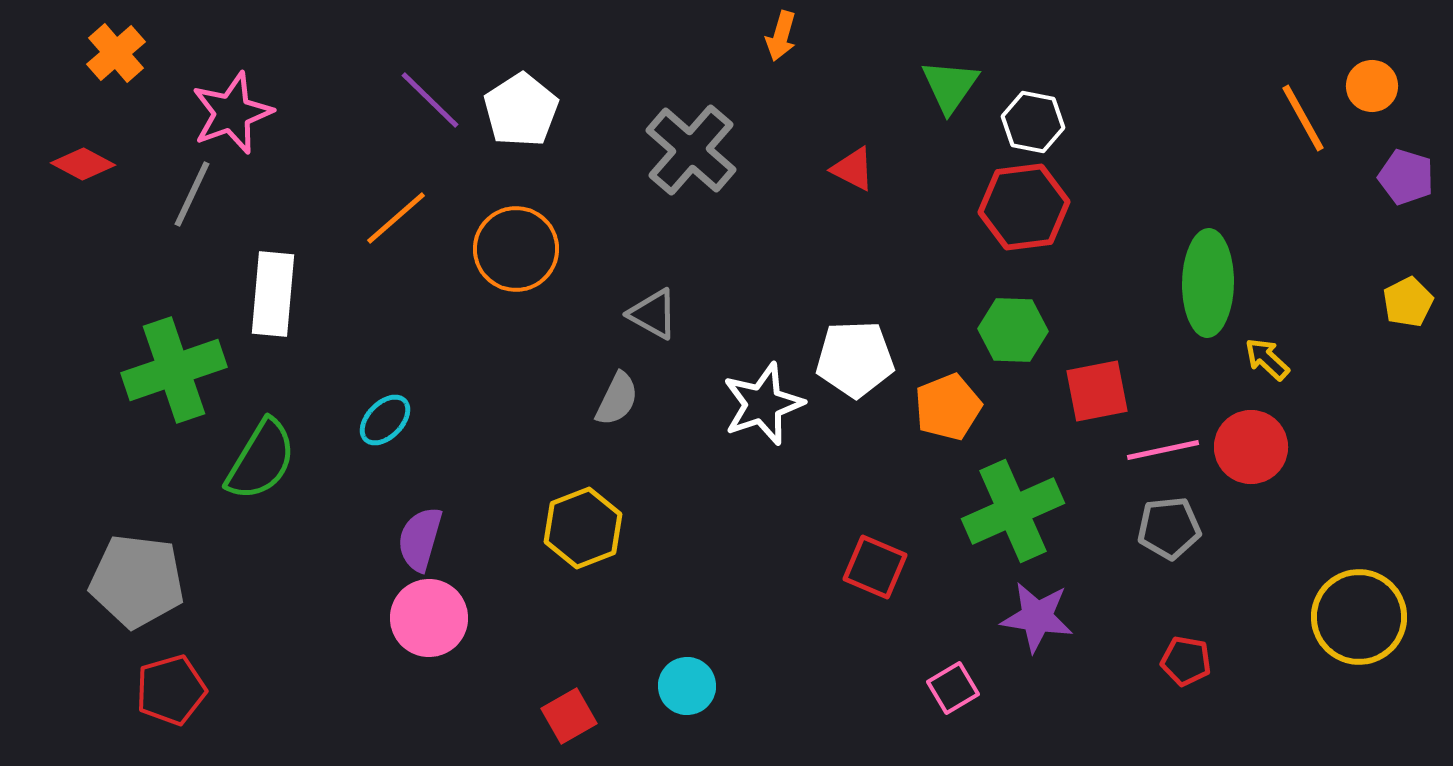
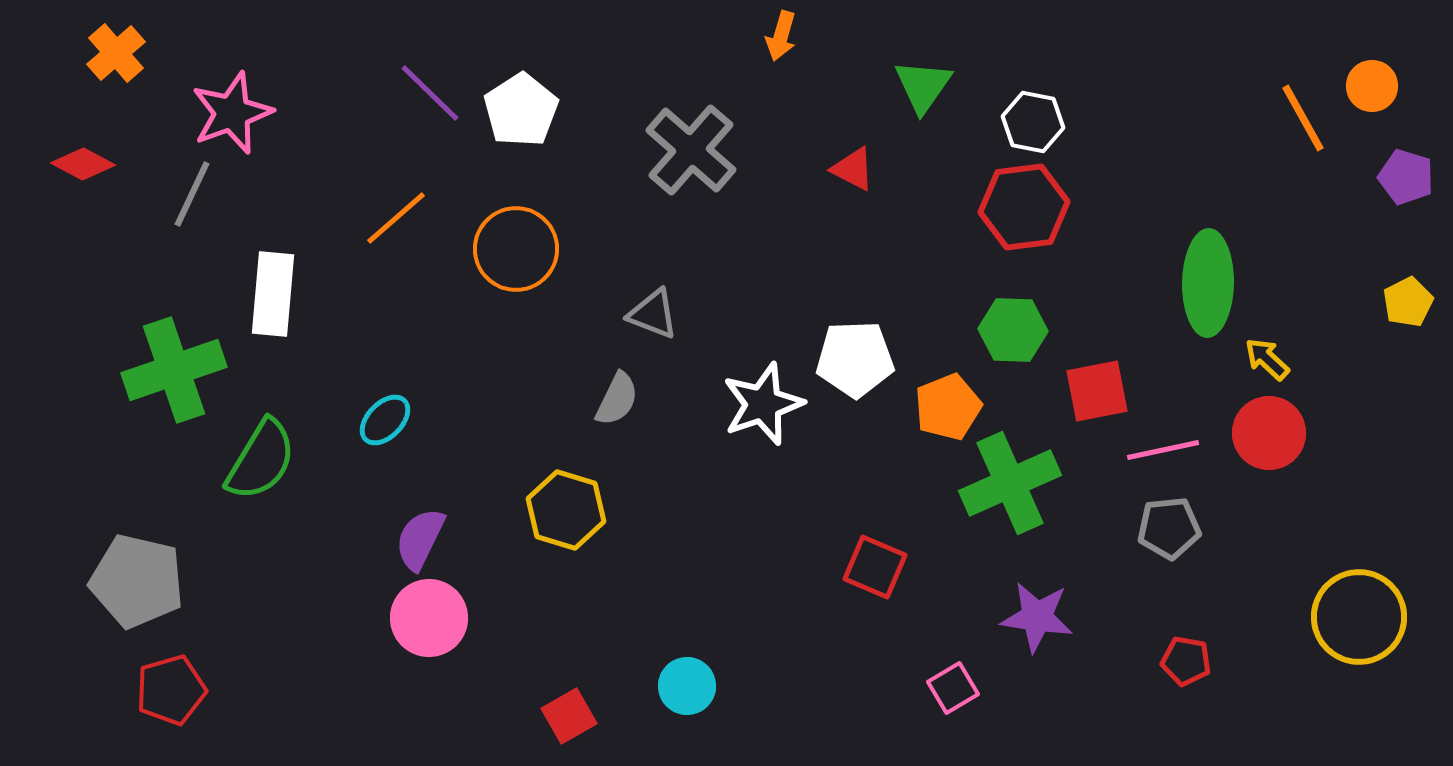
green triangle at (950, 86): moved 27 px left
purple line at (430, 100): moved 7 px up
gray triangle at (653, 314): rotated 8 degrees counterclockwise
red circle at (1251, 447): moved 18 px right, 14 px up
green cross at (1013, 511): moved 3 px left, 28 px up
yellow hexagon at (583, 528): moved 17 px left, 18 px up; rotated 22 degrees counterclockwise
purple semicircle at (420, 539): rotated 10 degrees clockwise
gray pentagon at (137, 581): rotated 6 degrees clockwise
